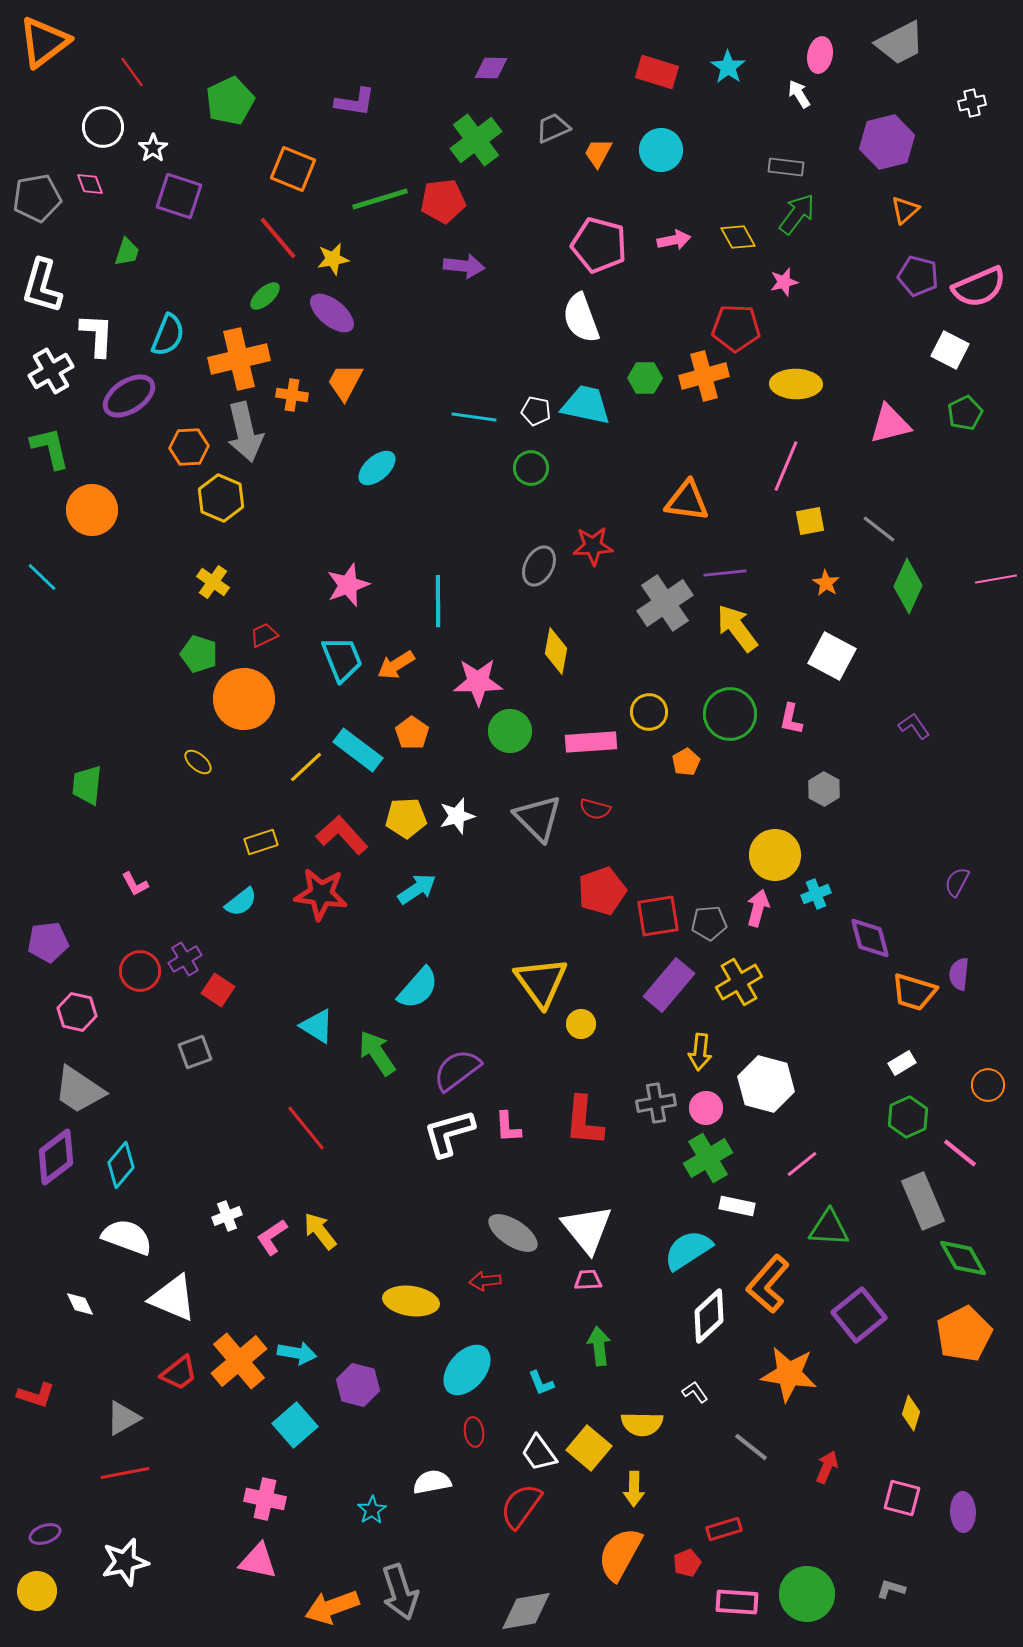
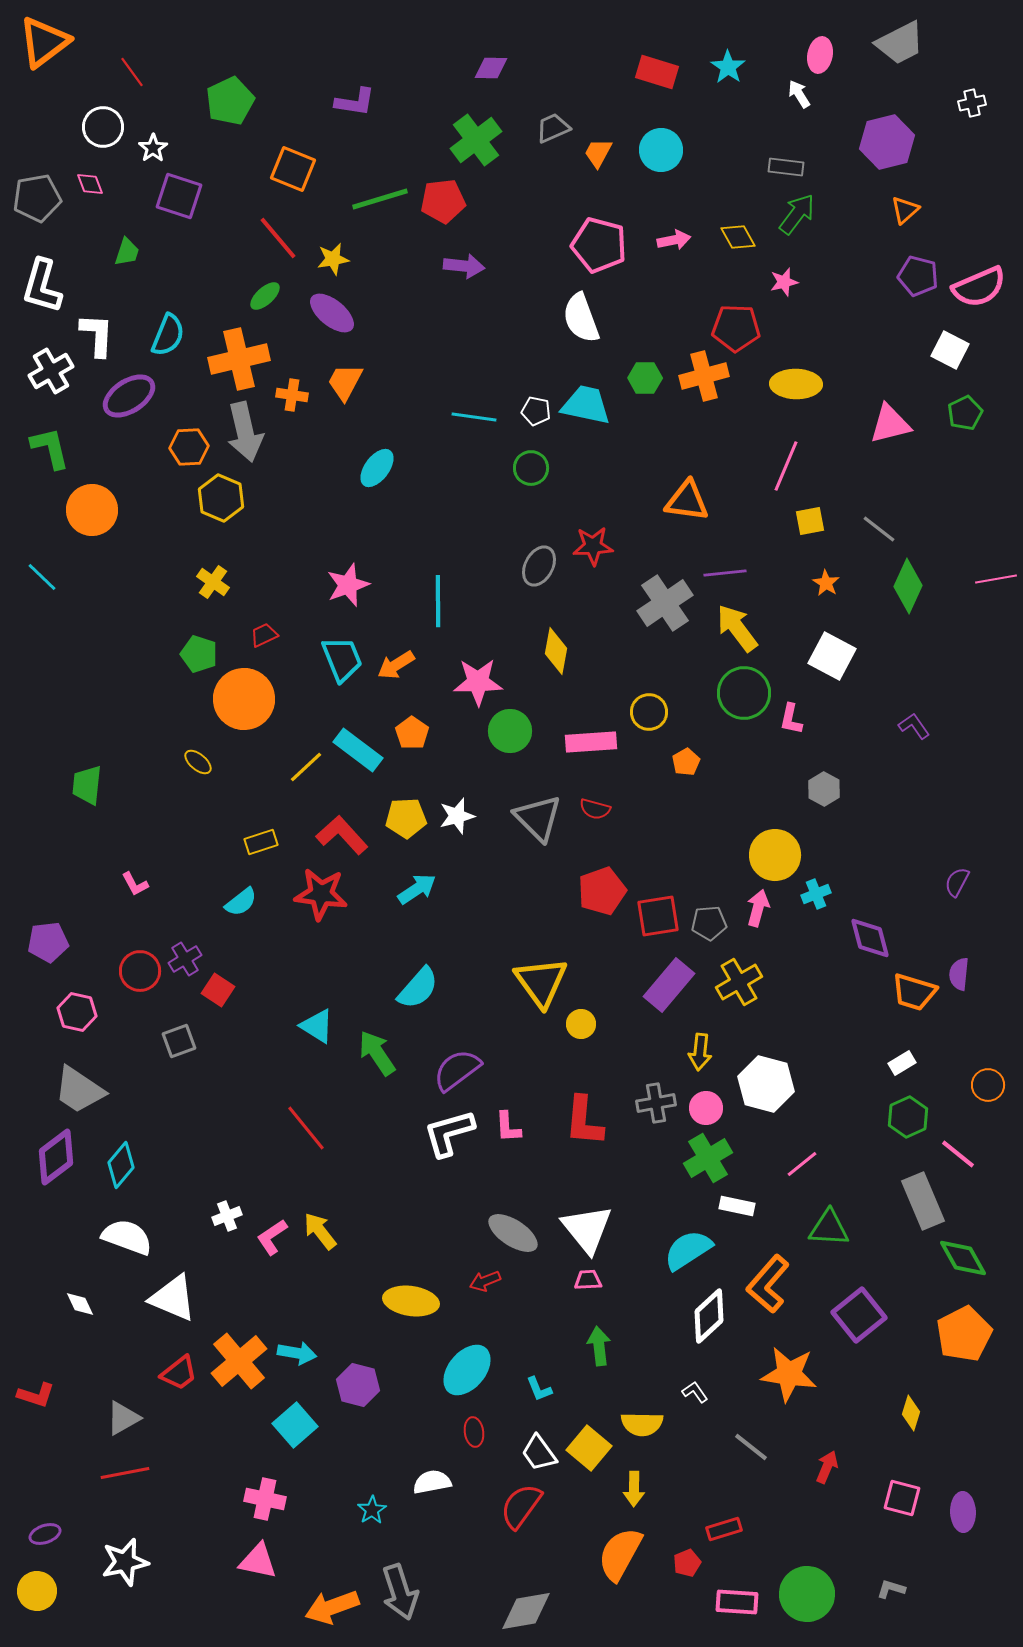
cyan ellipse at (377, 468): rotated 12 degrees counterclockwise
green circle at (730, 714): moved 14 px right, 21 px up
gray square at (195, 1052): moved 16 px left, 11 px up
pink line at (960, 1153): moved 2 px left, 1 px down
red arrow at (485, 1281): rotated 16 degrees counterclockwise
cyan L-shape at (541, 1383): moved 2 px left, 6 px down
